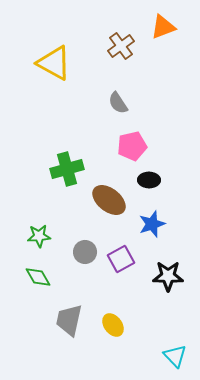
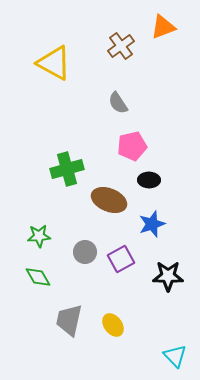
brown ellipse: rotated 16 degrees counterclockwise
